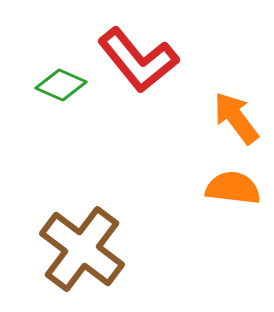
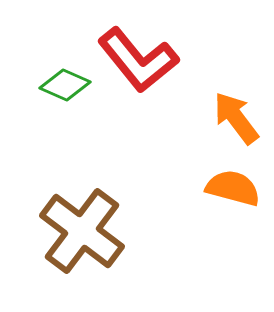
green diamond: moved 4 px right
orange semicircle: rotated 8 degrees clockwise
brown cross: moved 18 px up
